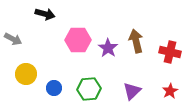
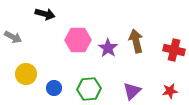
gray arrow: moved 2 px up
red cross: moved 4 px right, 2 px up
red star: rotated 21 degrees clockwise
